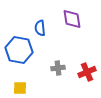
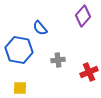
purple diamond: moved 11 px right, 3 px up; rotated 50 degrees clockwise
blue semicircle: rotated 35 degrees counterclockwise
gray cross: moved 8 px up
red cross: moved 2 px right
